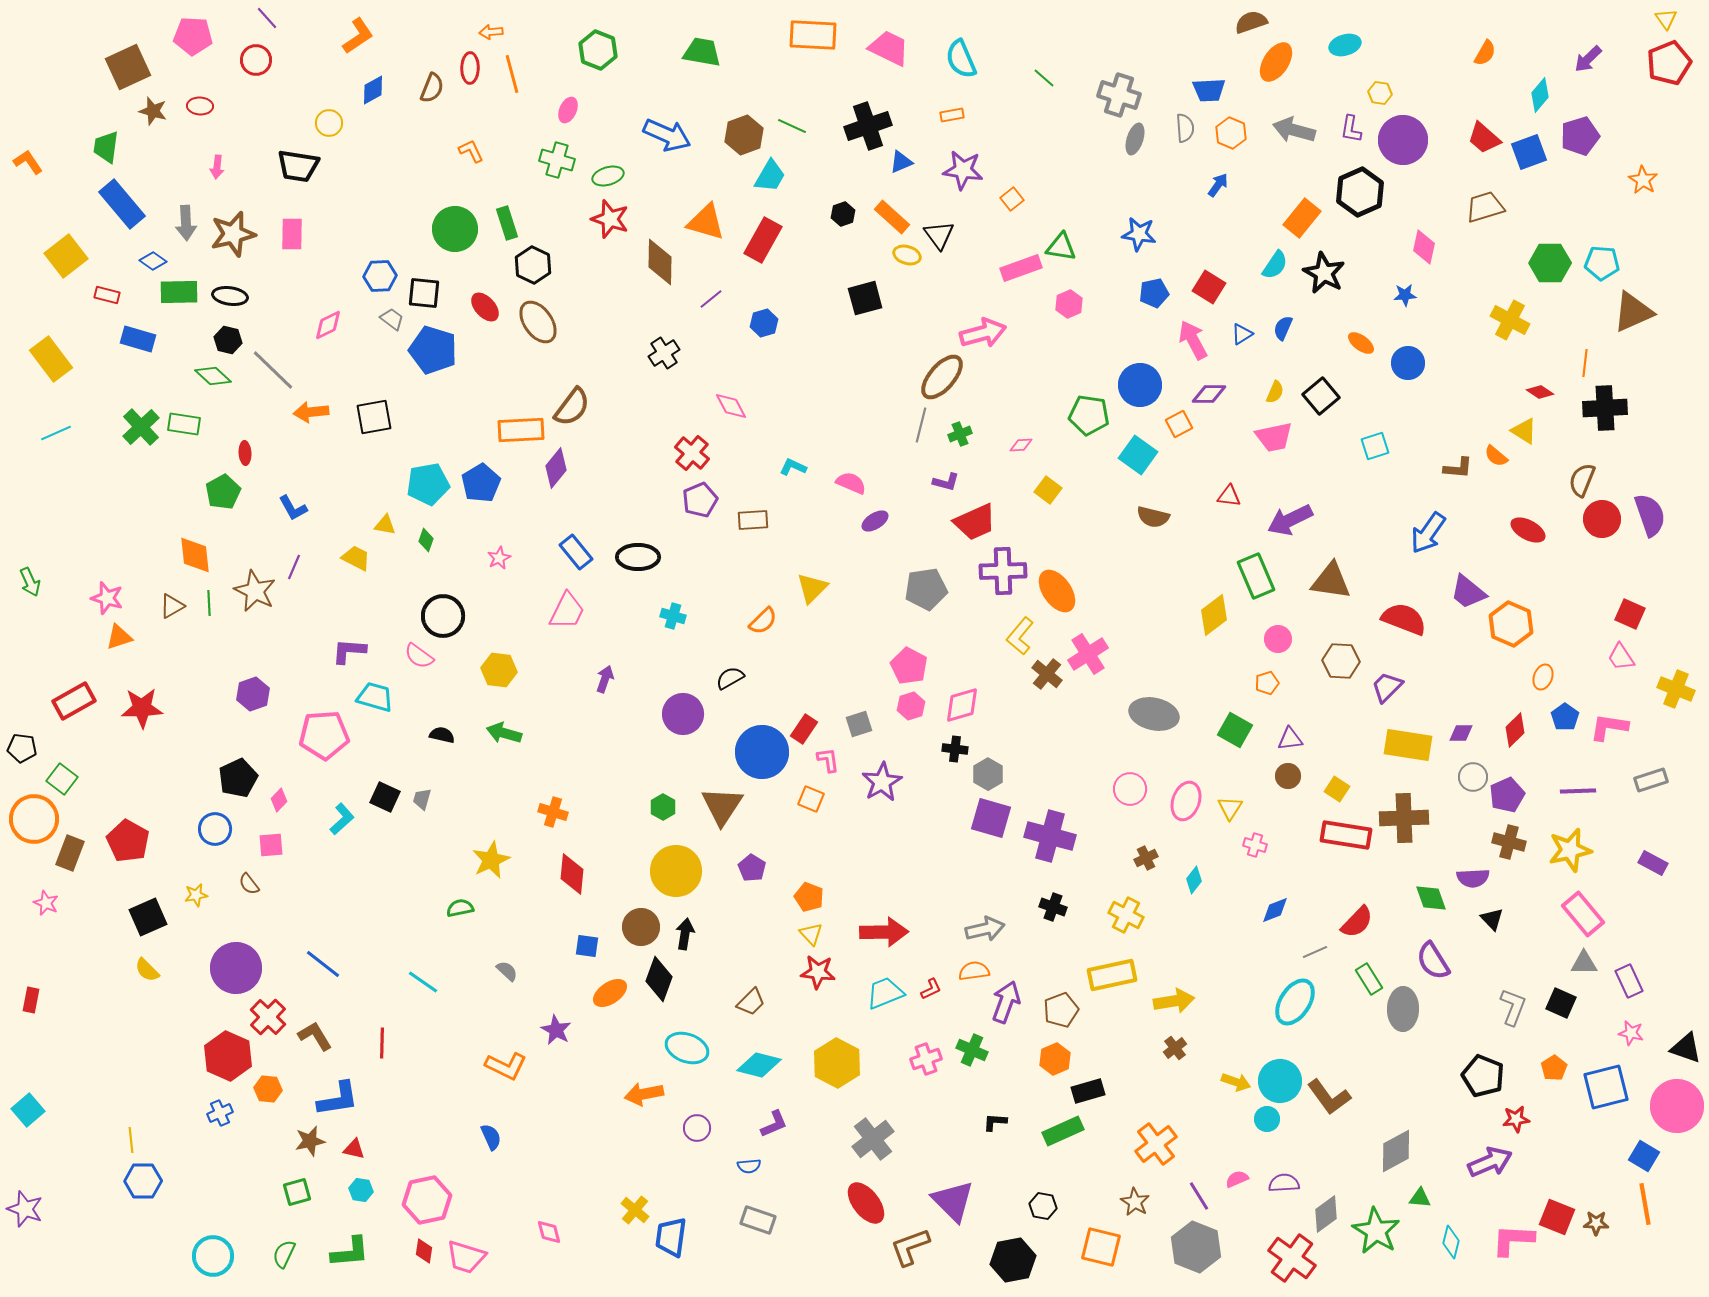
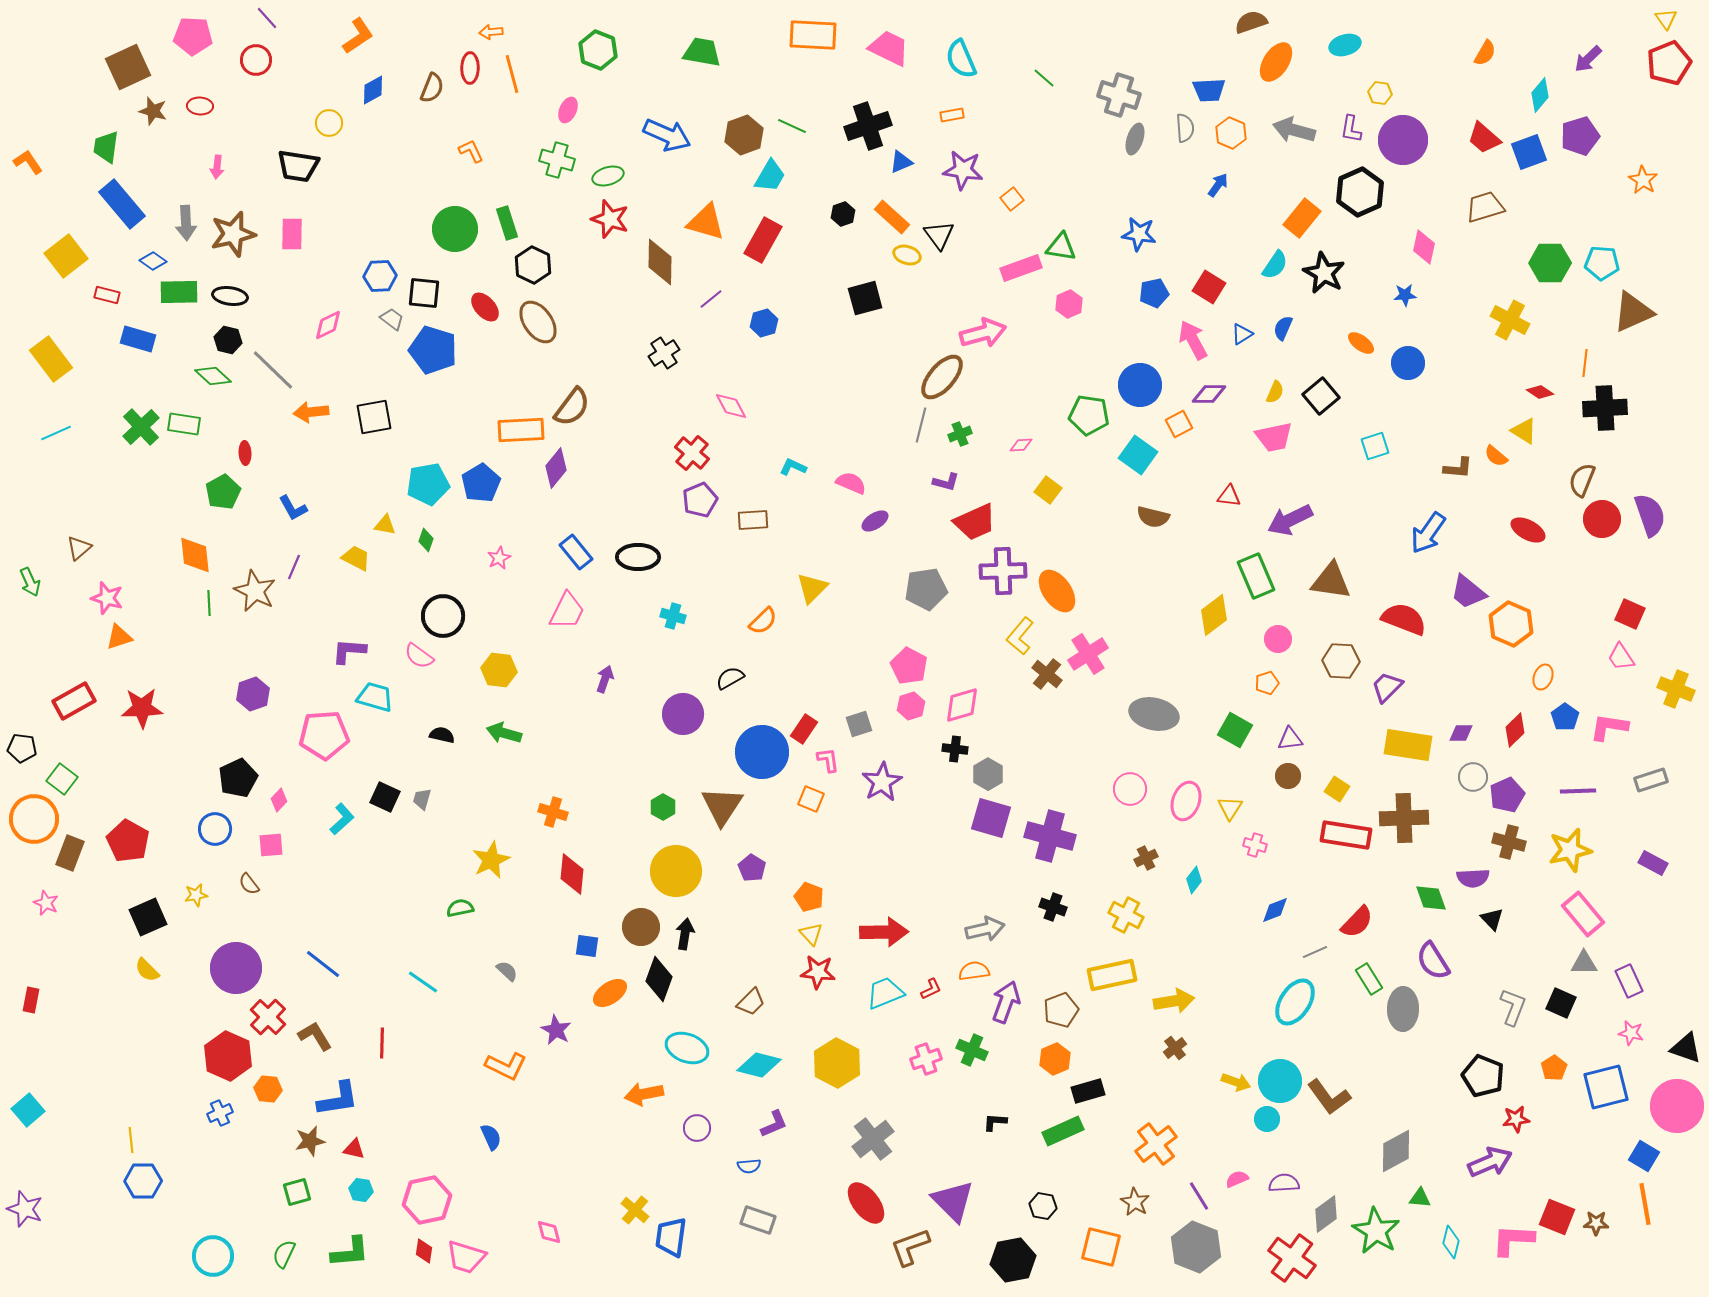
brown triangle at (172, 606): moved 93 px left, 58 px up; rotated 12 degrees counterclockwise
